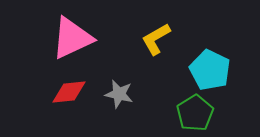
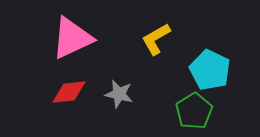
green pentagon: moved 1 px left, 2 px up
